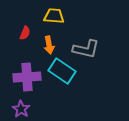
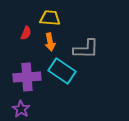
yellow trapezoid: moved 4 px left, 2 px down
red semicircle: moved 1 px right
orange arrow: moved 1 px right, 3 px up
gray L-shape: rotated 12 degrees counterclockwise
